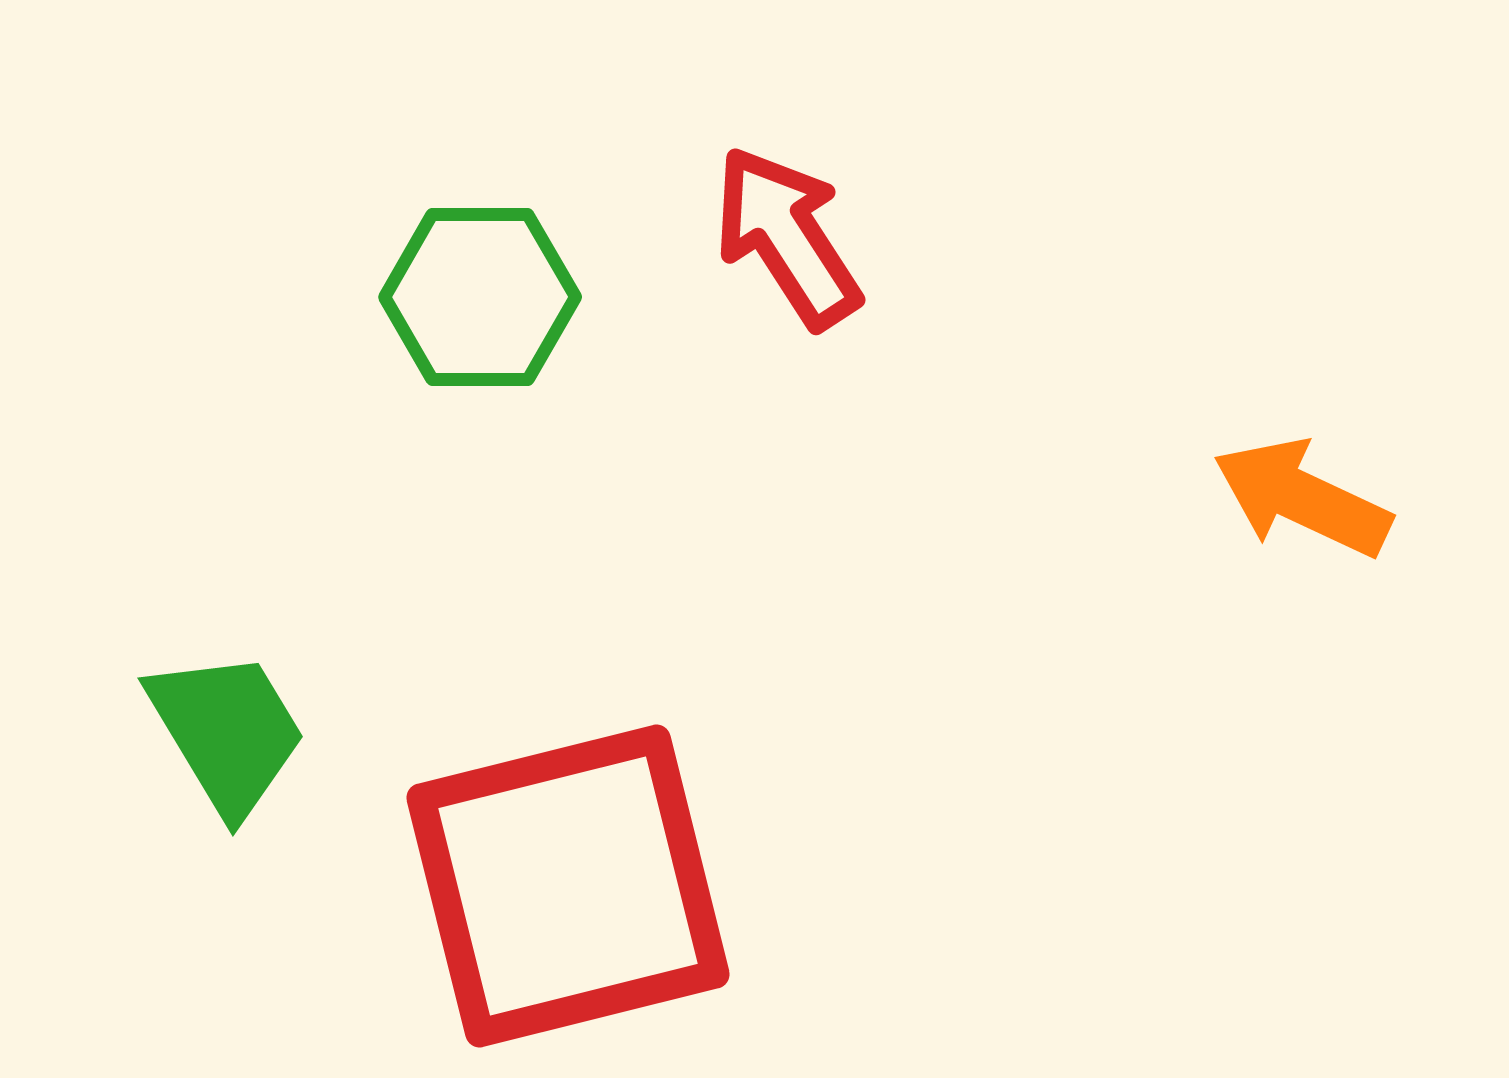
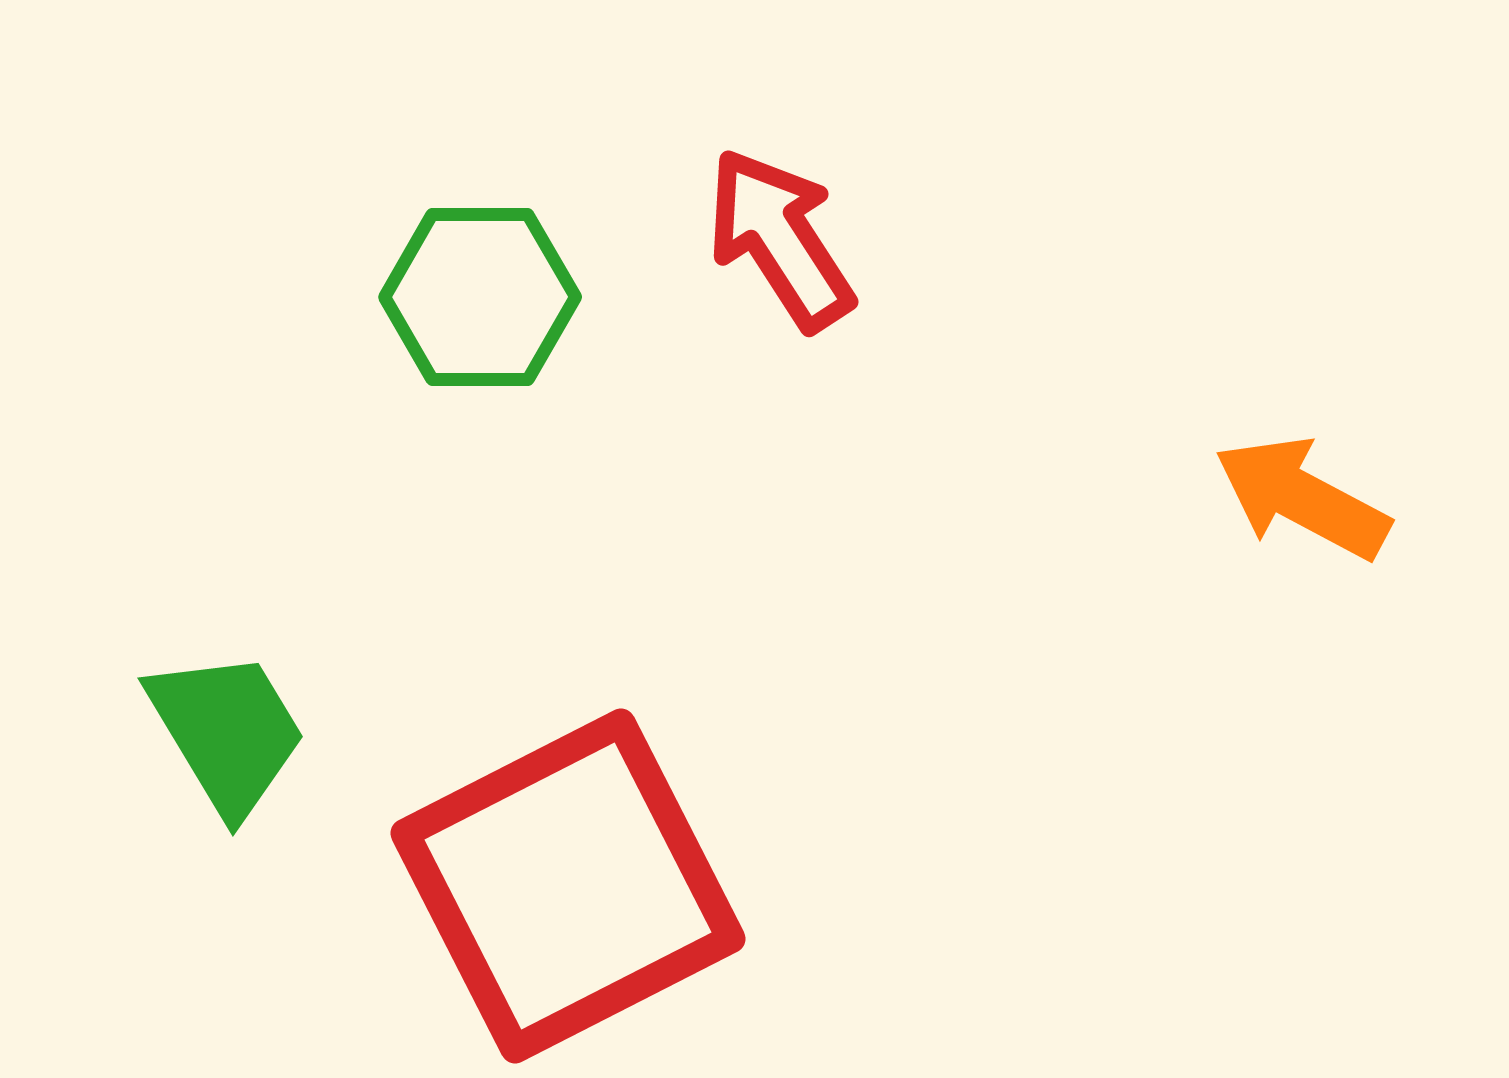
red arrow: moved 7 px left, 2 px down
orange arrow: rotated 3 degrees clockwise
red square: rotated 13 degrees counterclockwise
